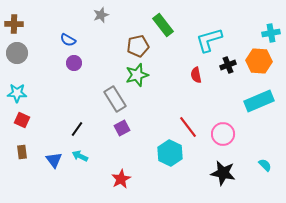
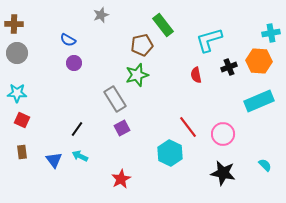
brown pentagon: moved 4 px right, 1 px up
black cross: moved 1 px right, 2 px down
